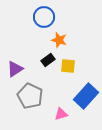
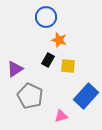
blue circle: moved 2 px right
black rectangle: rotated 24 degrees counterclockwise
pink triangle: moved 2 px down
